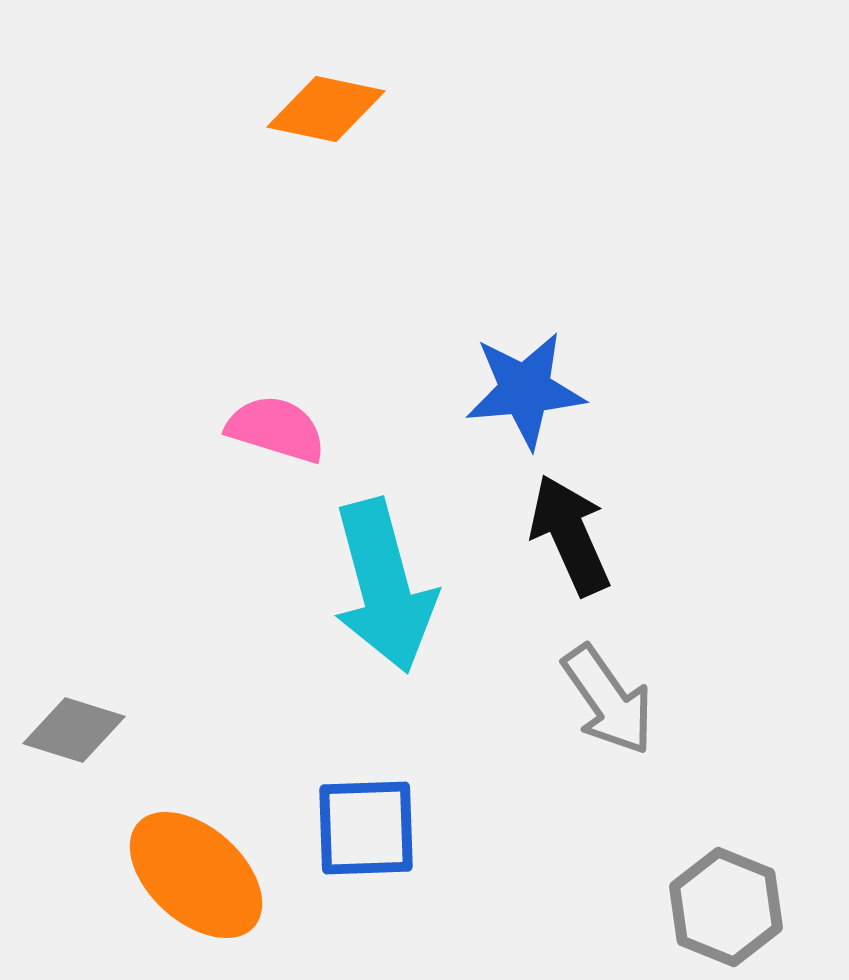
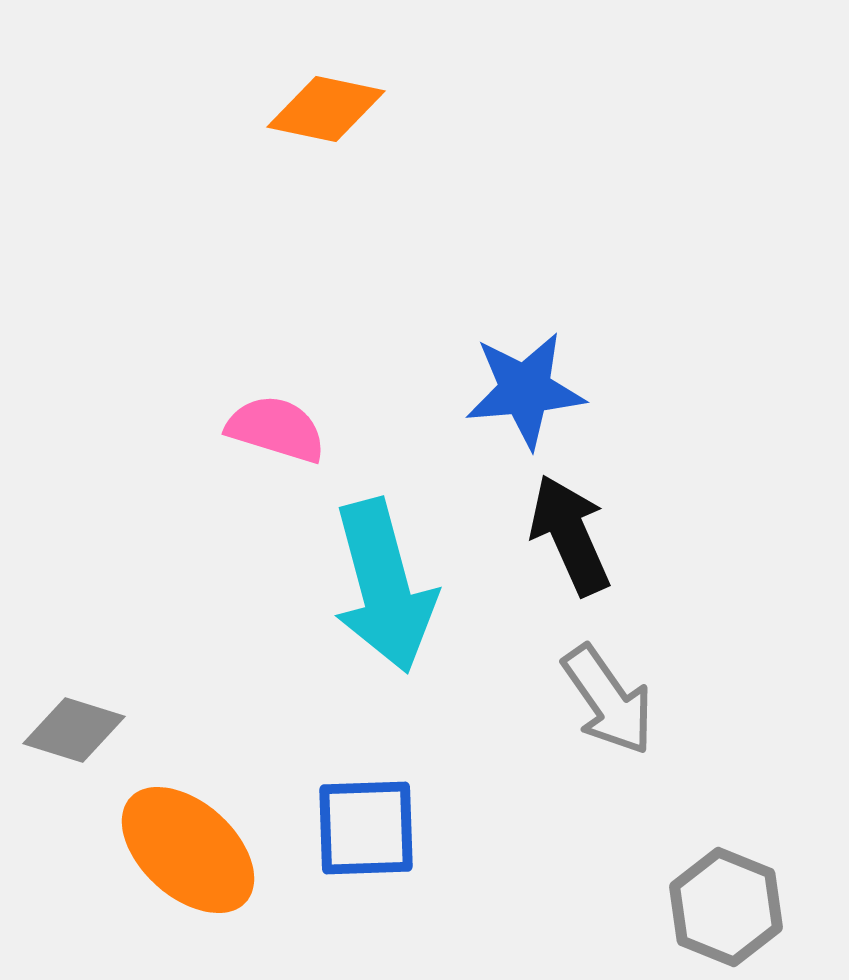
orange ellipse: moved 8 px left, 25 px up
